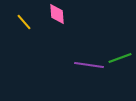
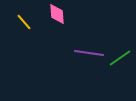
green line: rotated 15 degrees counterclockwise
purple line: moved 12 px up
